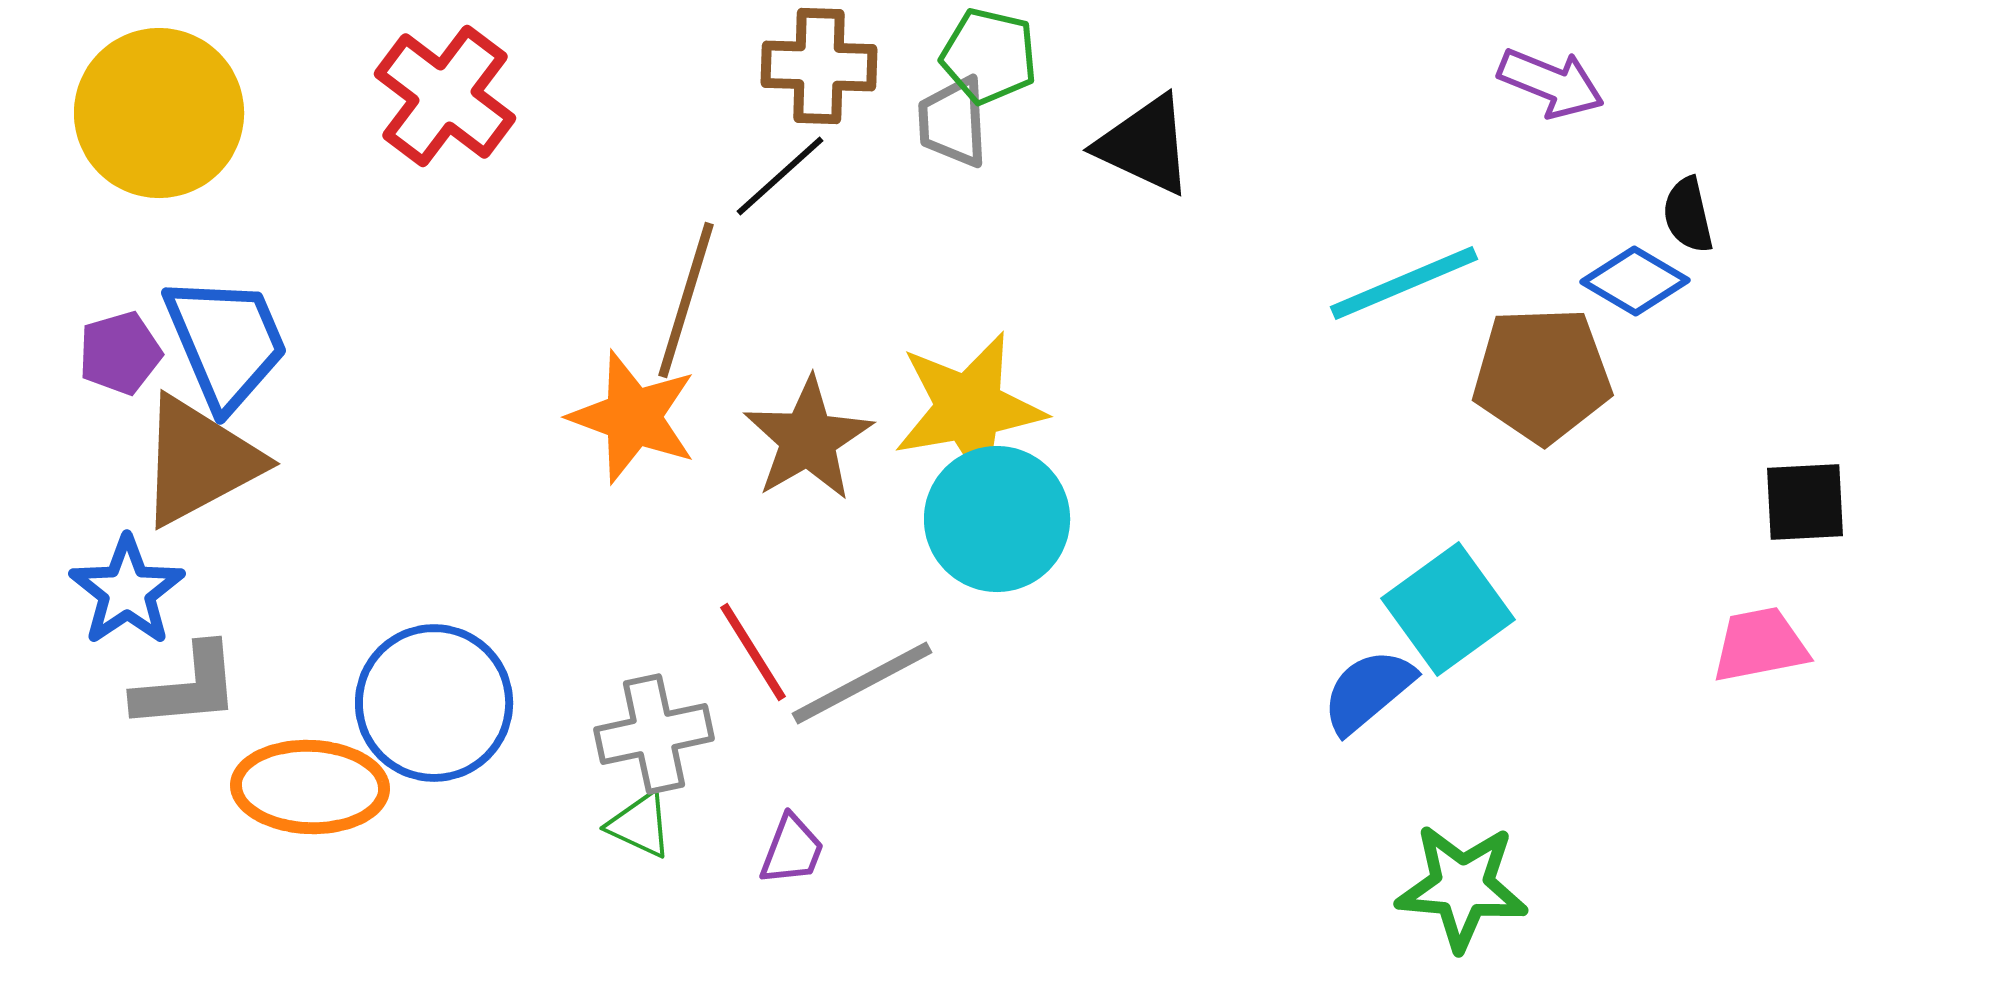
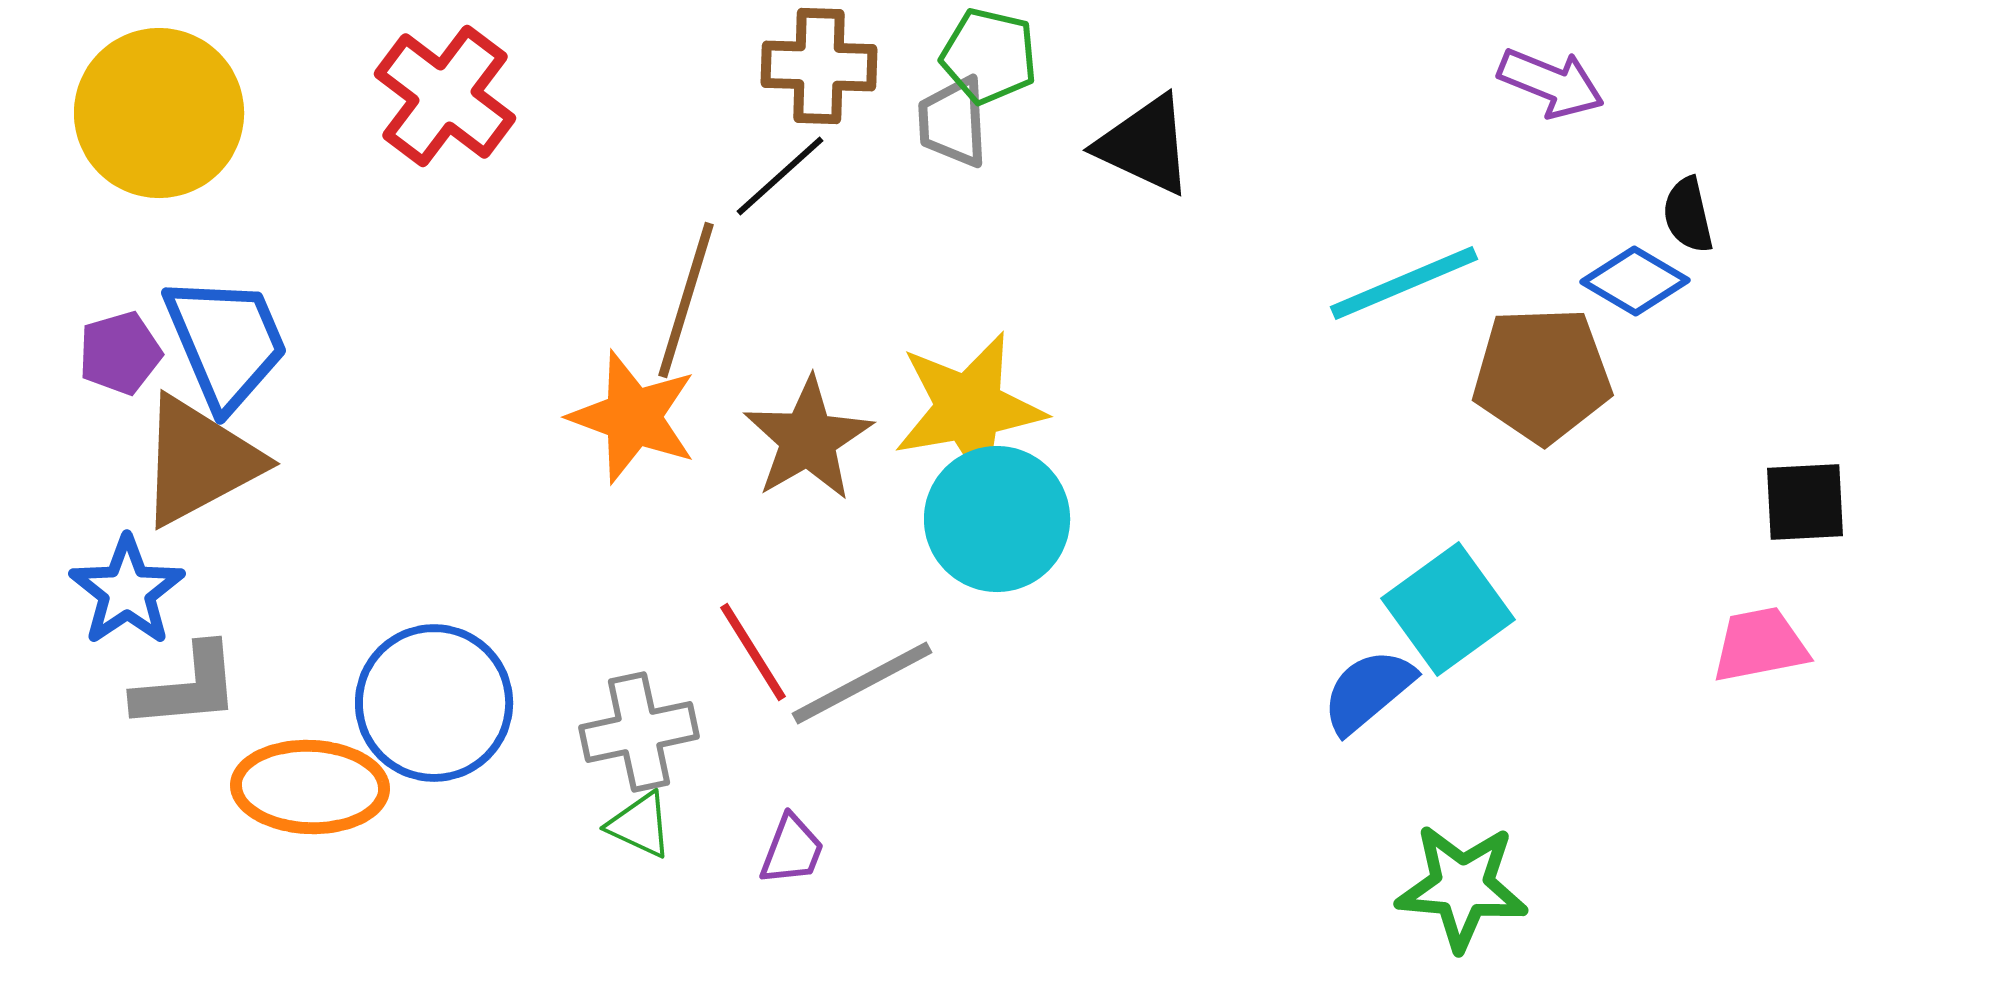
gray cross: moved 15 px left, 2 px up
